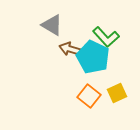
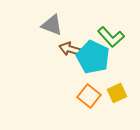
gray triangle: rotated 10 degrees counterclockwise
green L-shape: moved 5 px right
